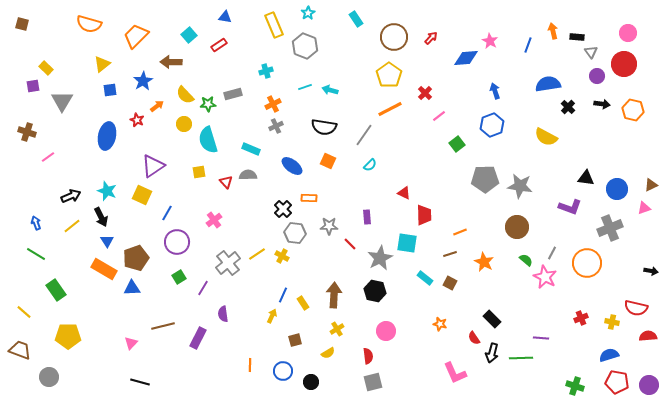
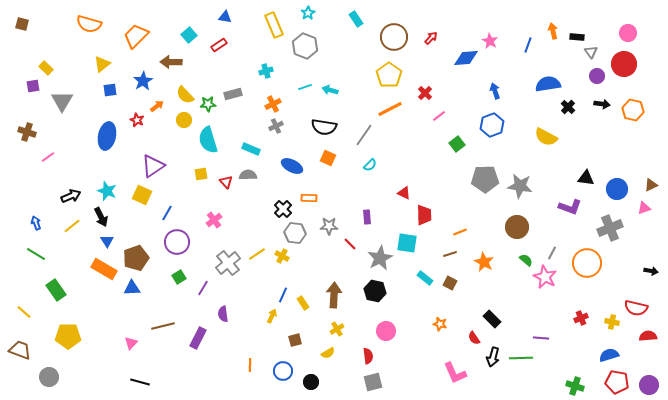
yellow circle at (184, 124): moved 4 px up
orange square at (328, 161): moved 3 px up
blue ellipse at (292, 166): rotated 10 degrees counterclockwise
yellow square at (199, 172): moved 2 px right, 2 px down
black arrow at (492, 353): moved 1 px right, 4 px down
